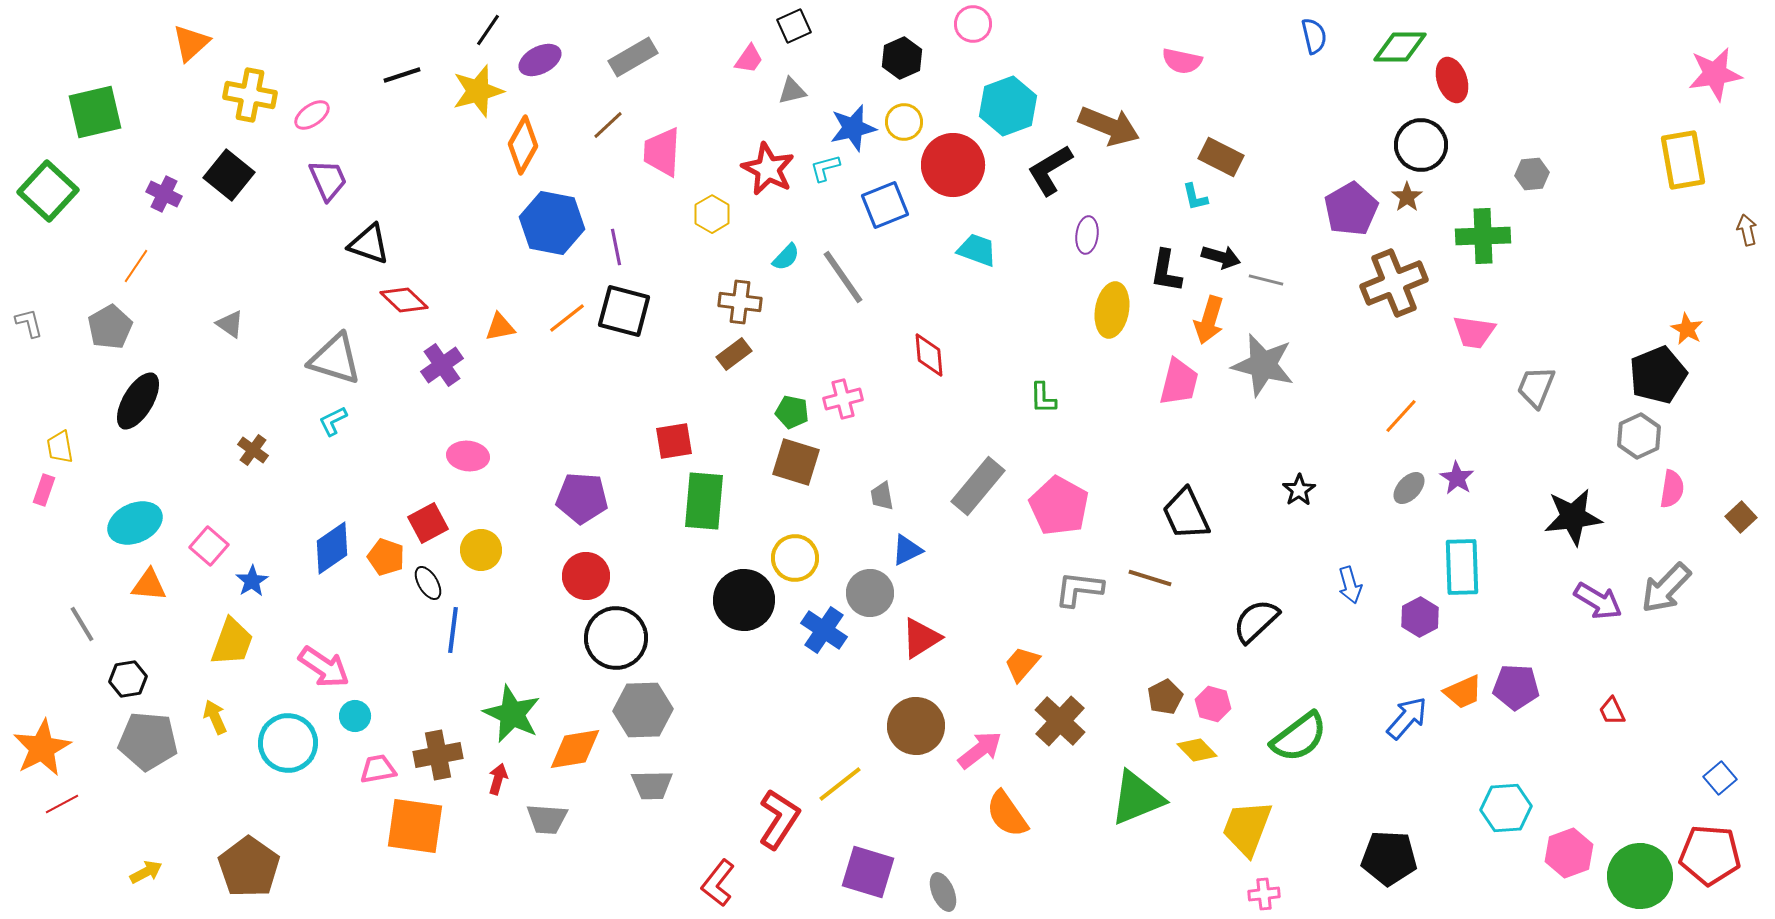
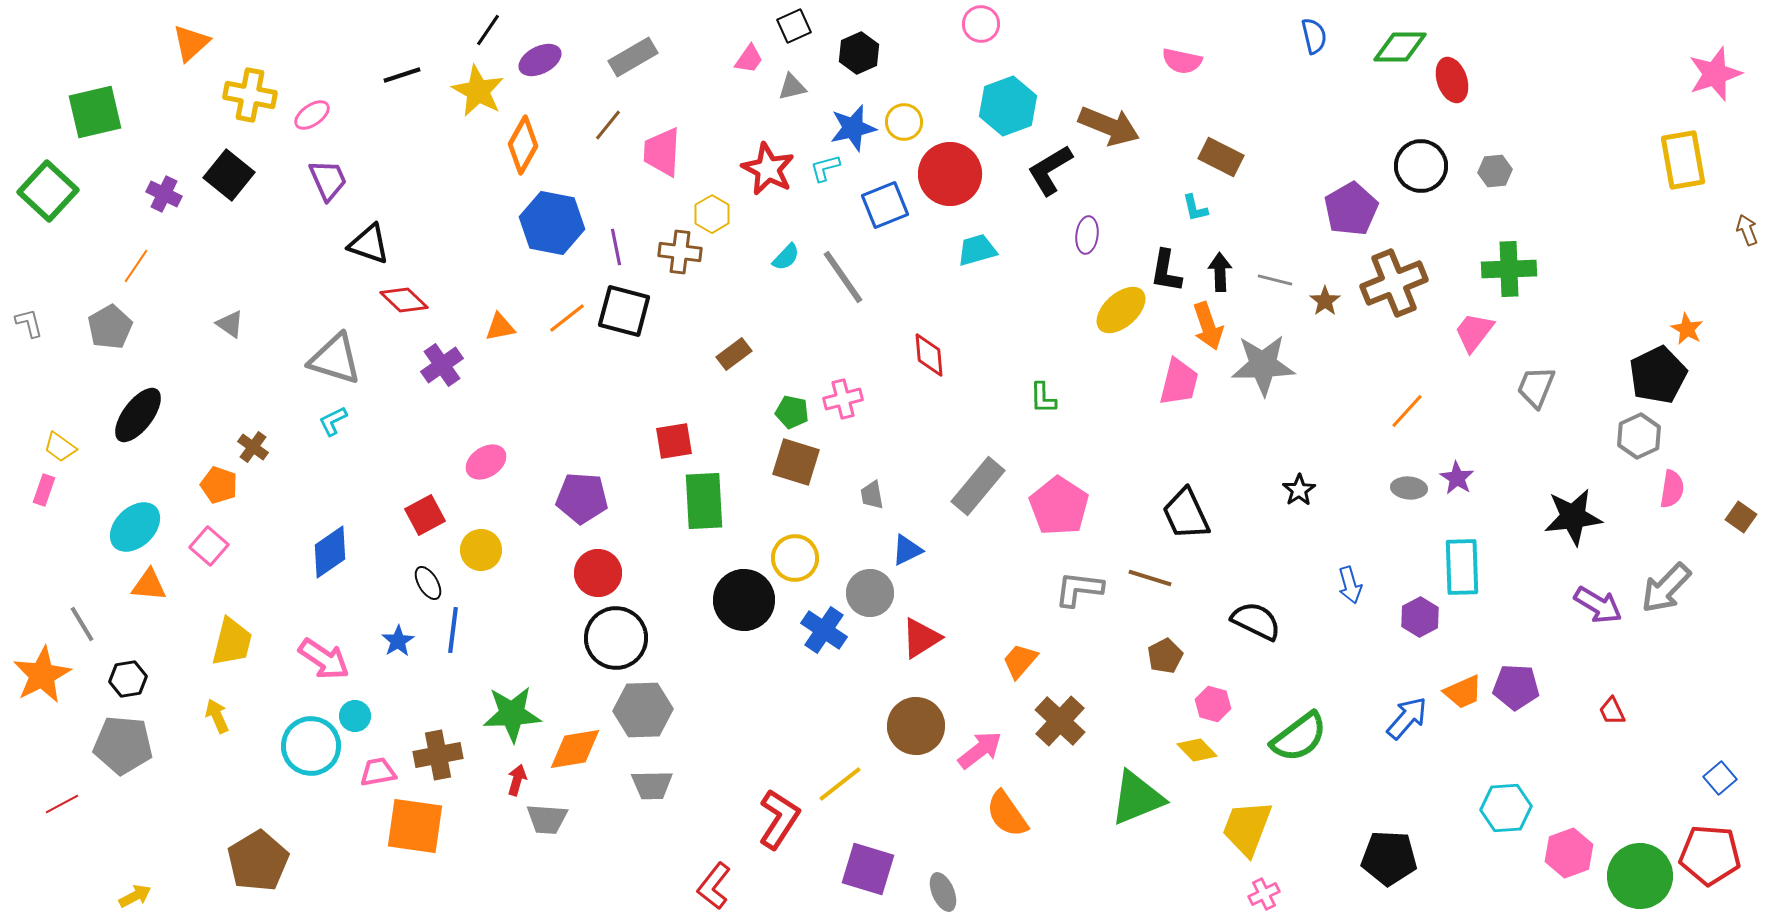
pink circle at (973, 24): moved 8 px right
black hexagon at (902, 58): moved 43 px left, 5 px up
pink star at (1715, 74): rotated 10 degrees counterclockwise
yellow star at (478, 91): rotated 28 degrees counterclockwise
gray triangle at (792, 91): moved 4 px up
brown line at (608, 125): rotated 8 degrees counterclockwise
black circle at (1421, 145): moved 21 px down
red circle at (953, 165): moved 3 px left, 9 px down
gray hexagon at (1532, 174): moved 37 px left, 3 px up
cyan L-shape at (1195, 197): moved 11 px down
brown star at (1407, 197): moved 82 px left, 104 px down
brown arrow at (1747, 230): rotated 8 degrees counterclockwise
green cross at (1483, 236): moved 26 px right, 33 px down
cyan trapezoid at (977, 250): rotated 36 degrees counterclockwise
black arrow at (1221, 257): moved 1 px left, 15 px down; rotated 108 degrees counterclockwise
gray line at (1266, 280): moved 9 px right
brown cross at (740, 302): moved 60 px left, 50 px up
yellow ellipse at (1112, 310): moved 9 px right; rotated 38 degrees clockwise
orange arrow at (1209, 320): moved 1 px left, 6 px down; rotated 36 degrees counterclockwise
pink trapezoid at (1474, 332): rotated 120 degrees clockwise
gray star at (1263, 365): rotated 16 degrees counterclockwise
black pentagon at (1658, 375): rotated 4 degrees counterclockwise
black ellipse at (138, 401): moved 14 px down; rotated 6 degrees clockwise
orange line at (1401, 416): moved 6 px right, 5 px up
yellow trapezoid at (60, 447): rotated 44 degrees counterclockwise
brown cross at (253, 450): moved 3 px up
pink ellipse at (468, 456): moved 18 px right, 6 px down; rotated 39 degrees counterclockwise
gray ellipse at (1409, 488): rotated 52 degrees clockwise
gray trapezoid at (882, 496): moved 10 px left, 1 px up
green rectangle at (704, 501): rotated 8 degrees counterclockwise
pink pentagon at (1059, 506): rotated 4 degrees clockwise
brown square at (1741, 517): rotated 12 degrees counterclockwise
cyan ellipse at (135, 523): moved 4 px down; rotated 20 degrees counterclockwise
red square at (428, 523): moved 3 px left, 8 px up
blue diamond at (332, 548): moved 2 px left, 4 px down
orange pentagon at (386, 557): moved 167 px left, 72 px up
red circle at (586, 576): moved 12 px right, 3 px up
blue star at (252, 581): moved 146 px right, 60 px down
purple arrow at (1598, 601): moved 4 px down
black semicircle at (1256, 621): rotated 69 degrees clockwise
yellow trapezoid at (232, 642): rotated 6 degrees counterclockwise
orange trapezoid at (1022, 664): moved 2 px left, 3 px up
pink arrow at (324, 667): moved 8 px up
brown pentagon at (1165, 697): moved 41 px up
green star at (512, 714): rotated 28 degrees counterclockwise
yellow arrow at (215, 717): moved 2 px right, 1 px up
gray pentagon at (148, 741): moved 25 px left, 4 px down
cyan circle at (288, 743): moved 23 px right, 3 px down
orange star at (42, 748): moved 73 px up
pink trapezoid at (378, 769): moved 3 px down
red arrow at (498, 779): moved 19 px right, 1 px down
brown pentagon at (249, 867): moved 9 px right, 6 px up; rotated 6 degrees clockwise
yellow arrow at (146, 872): moved 11 px left, 24 px down
purple square at (868, 872): moved 3 px up
red L-shape at (718, 883): moved 4 px left, 3 px down
pink cross at (1264, 894): rotated 20 degrees counterclockwise
